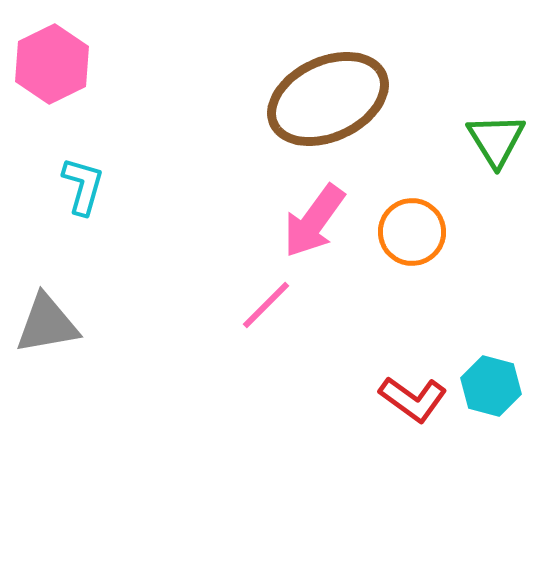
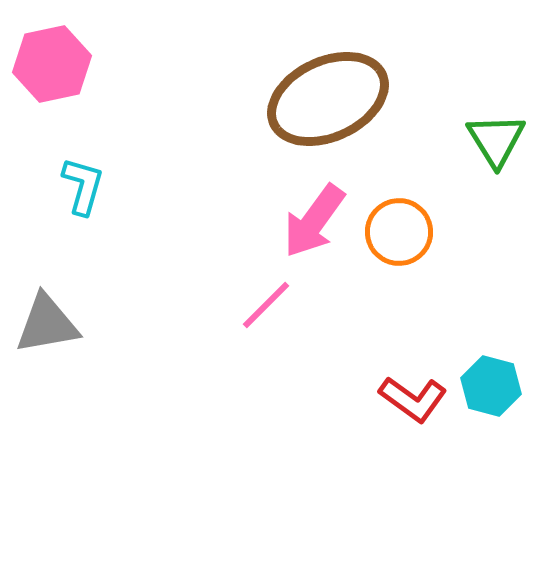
pink hexagon: rotated 14 degrees clockwise
orange circle: moved 13 px left
